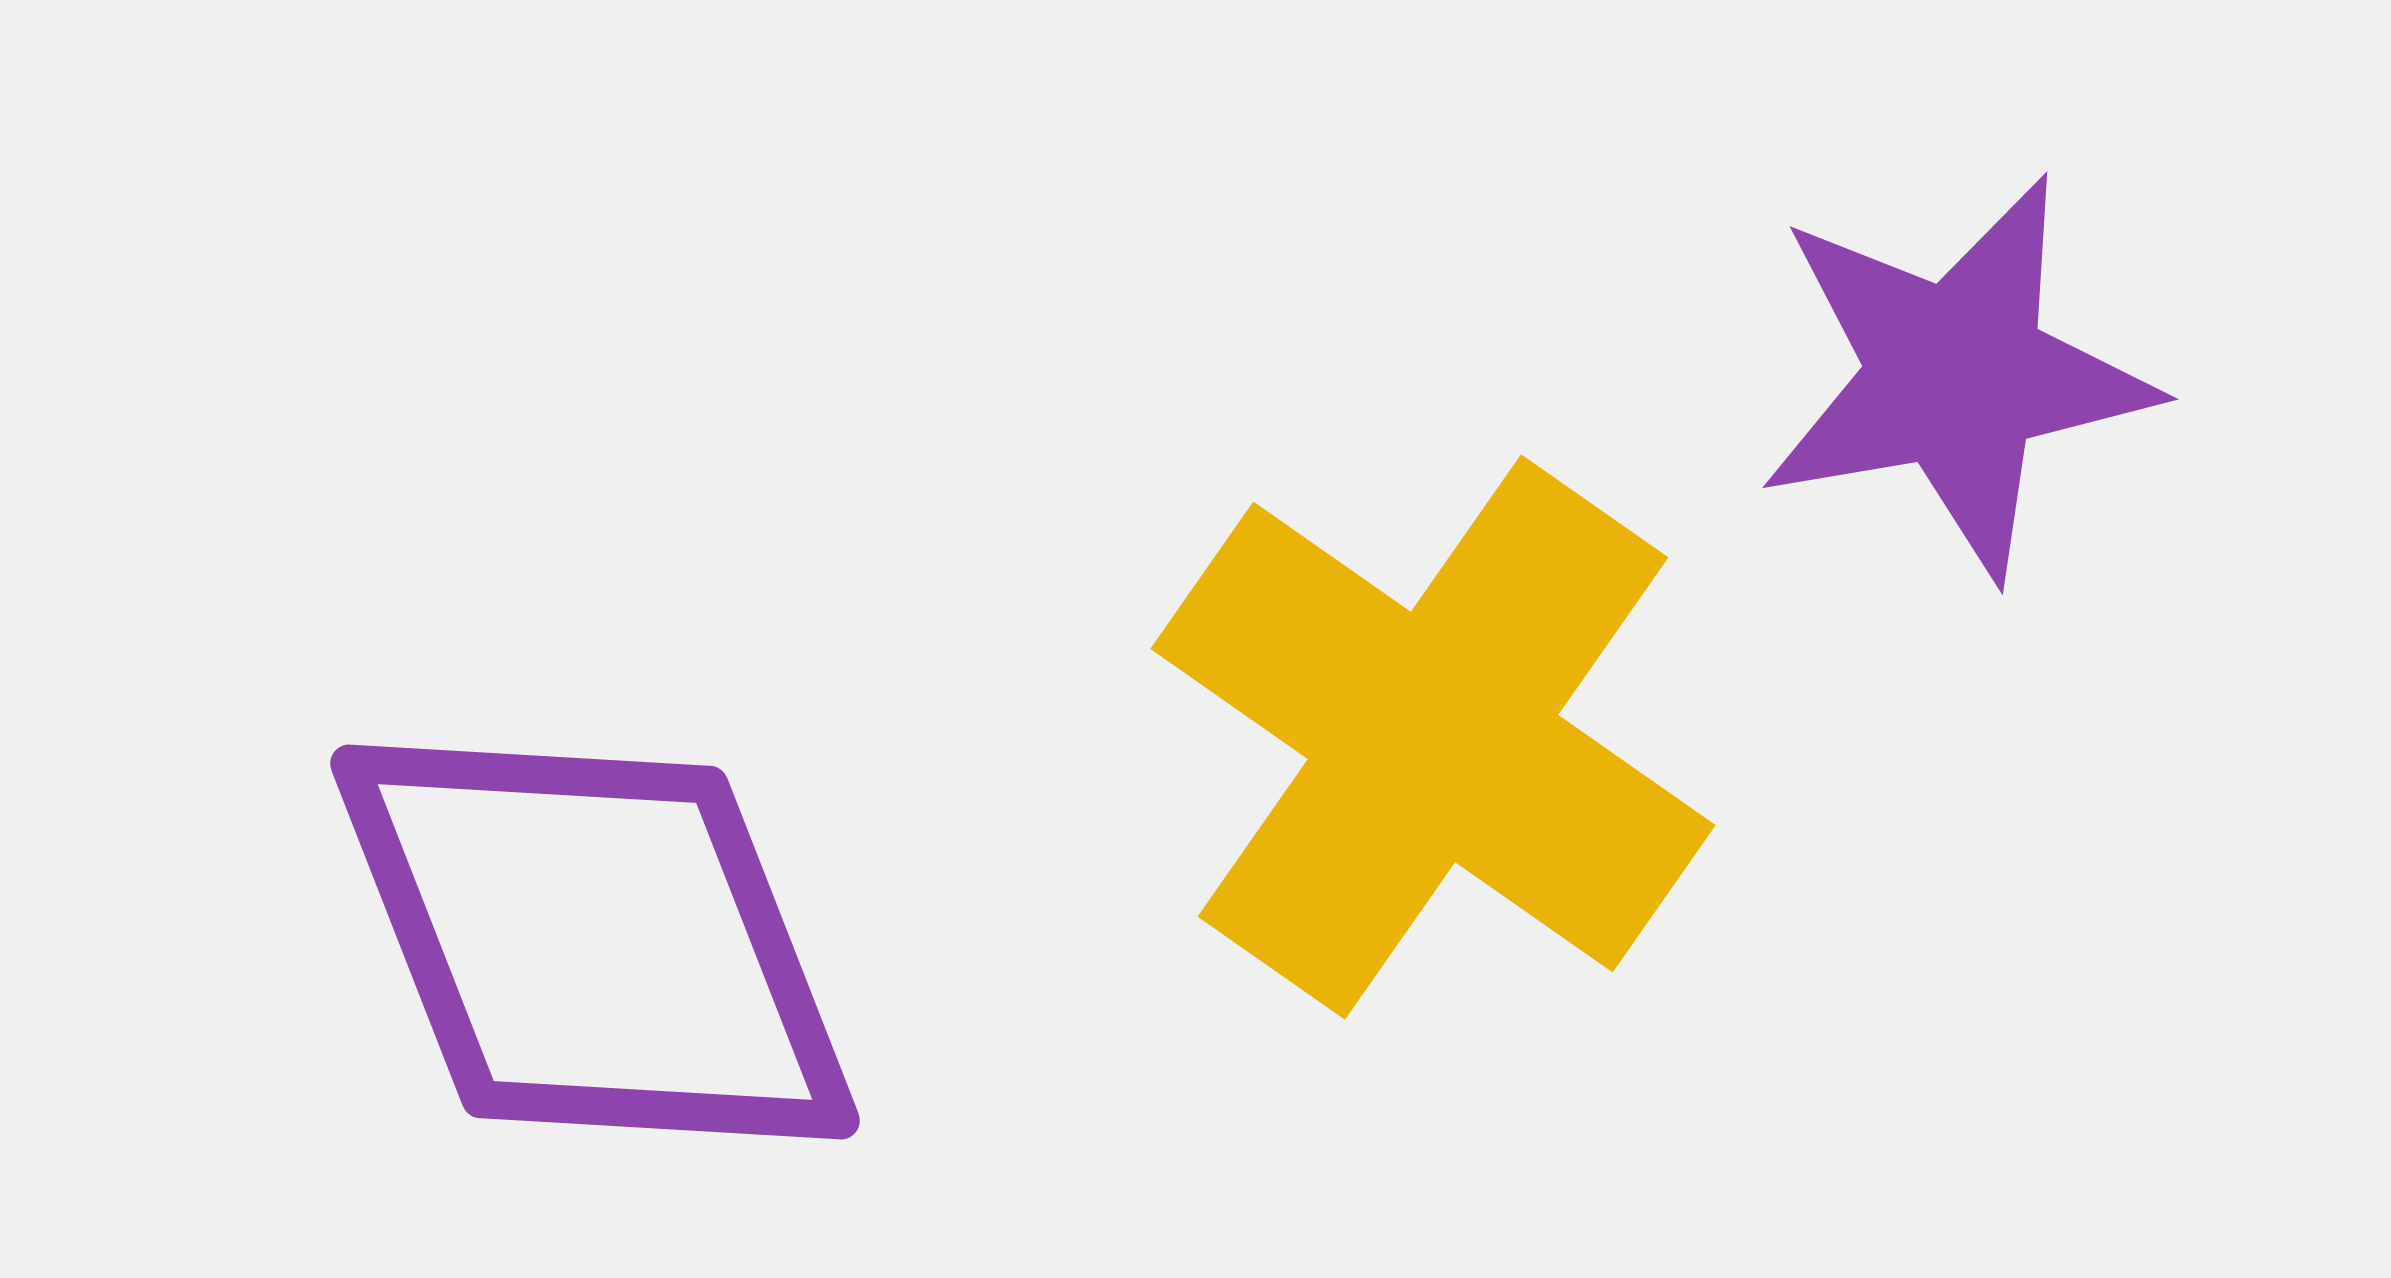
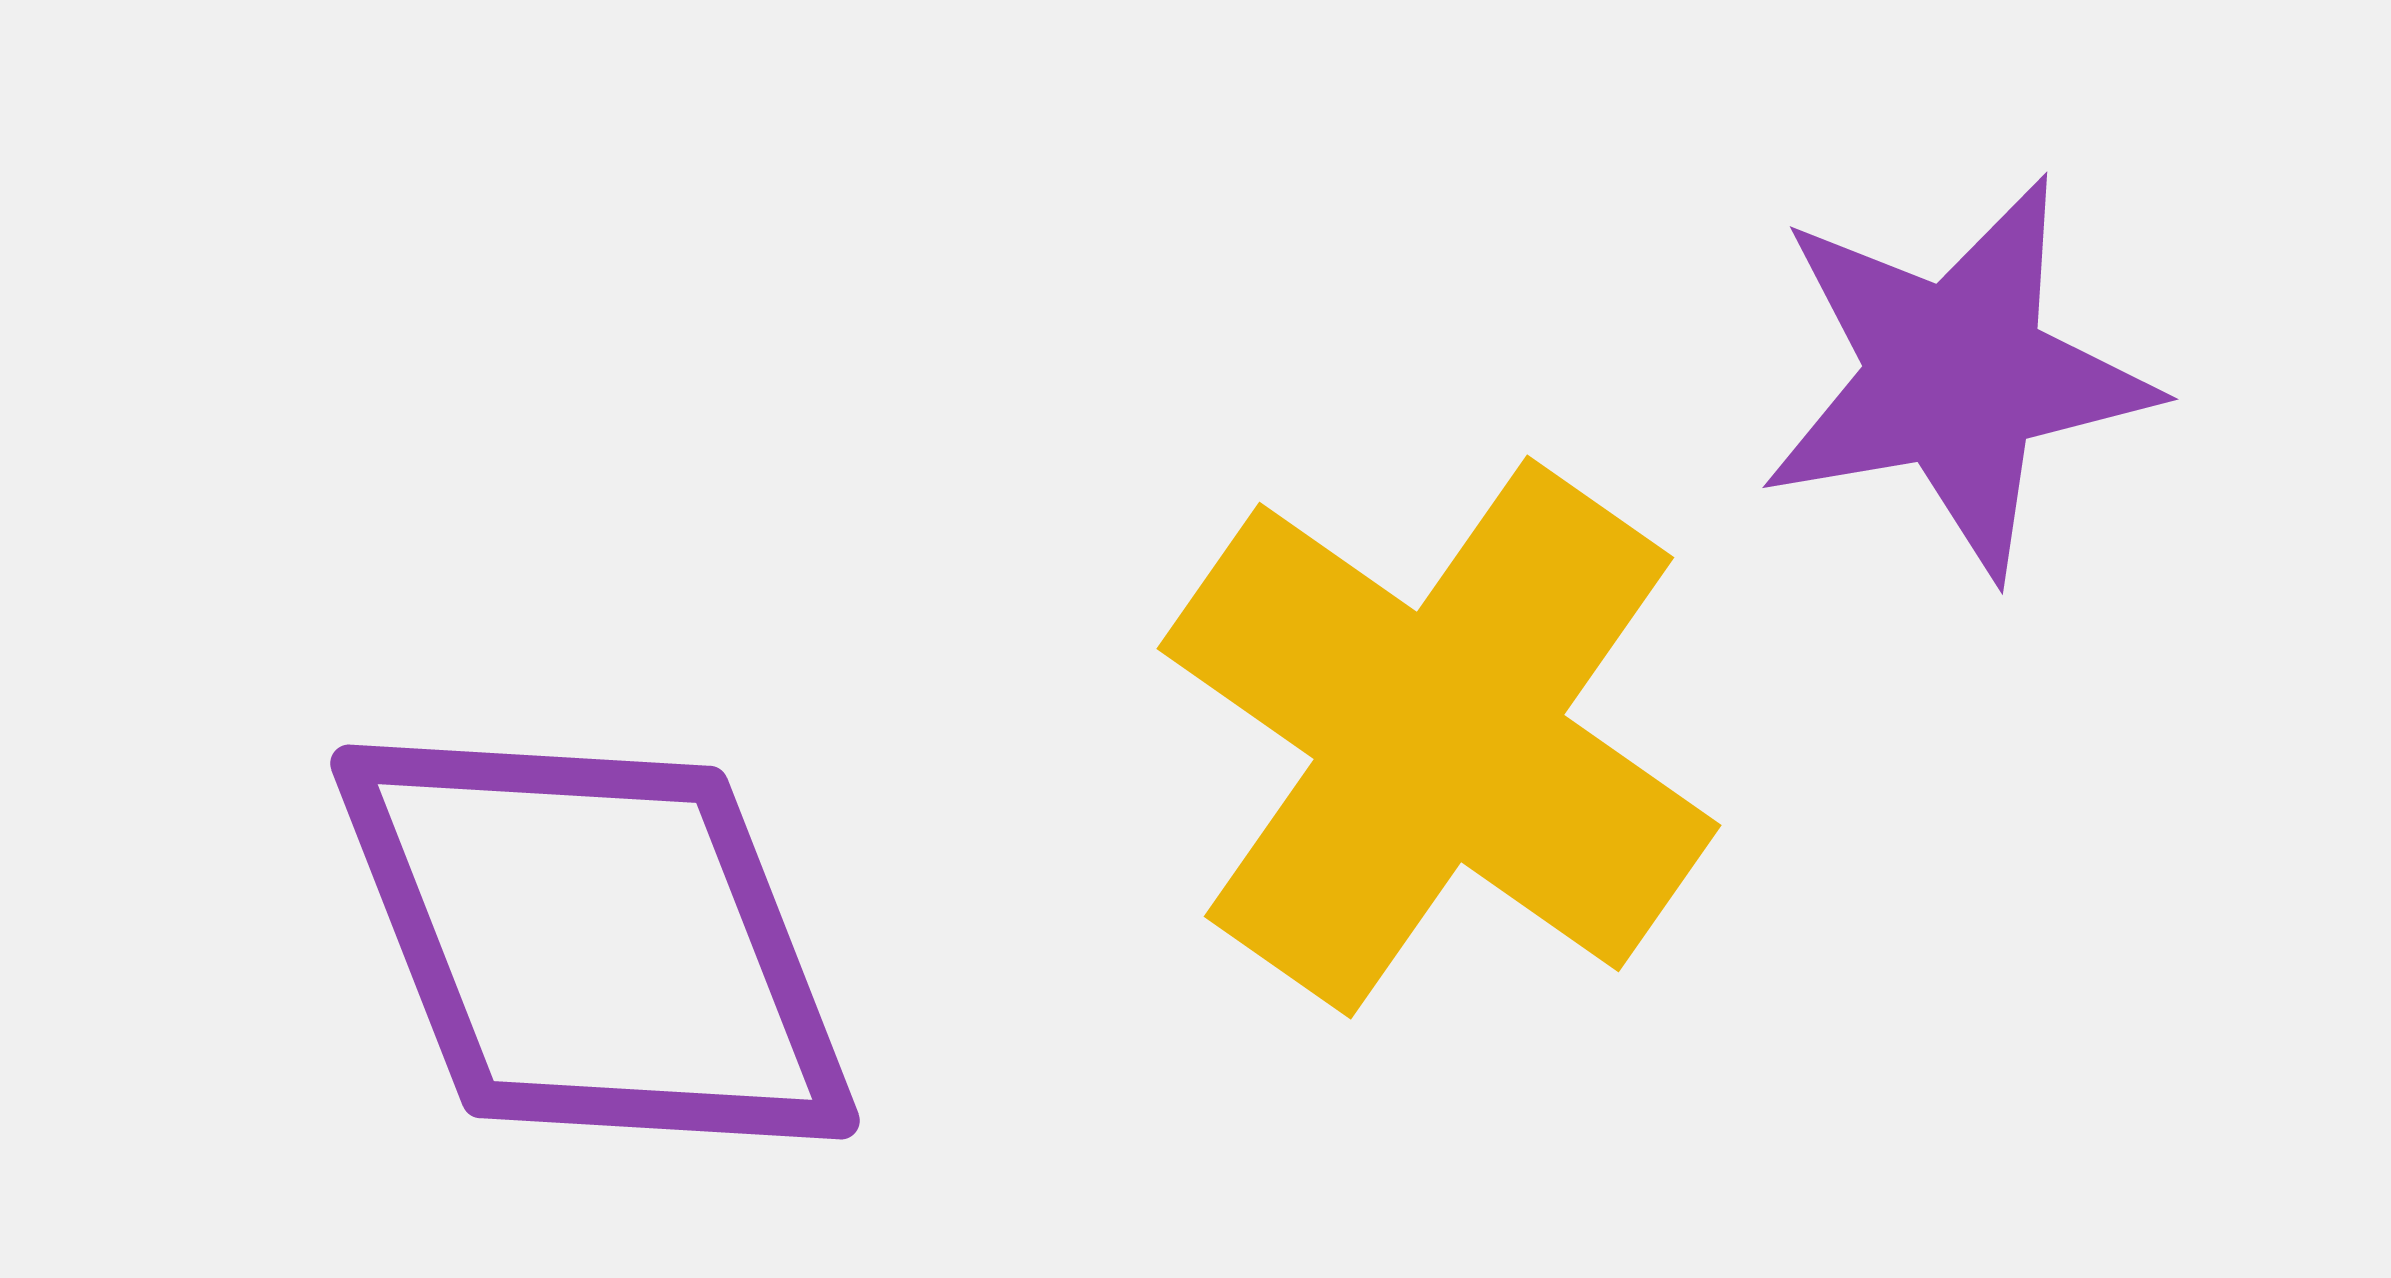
yellow cross: moved 6 px right
